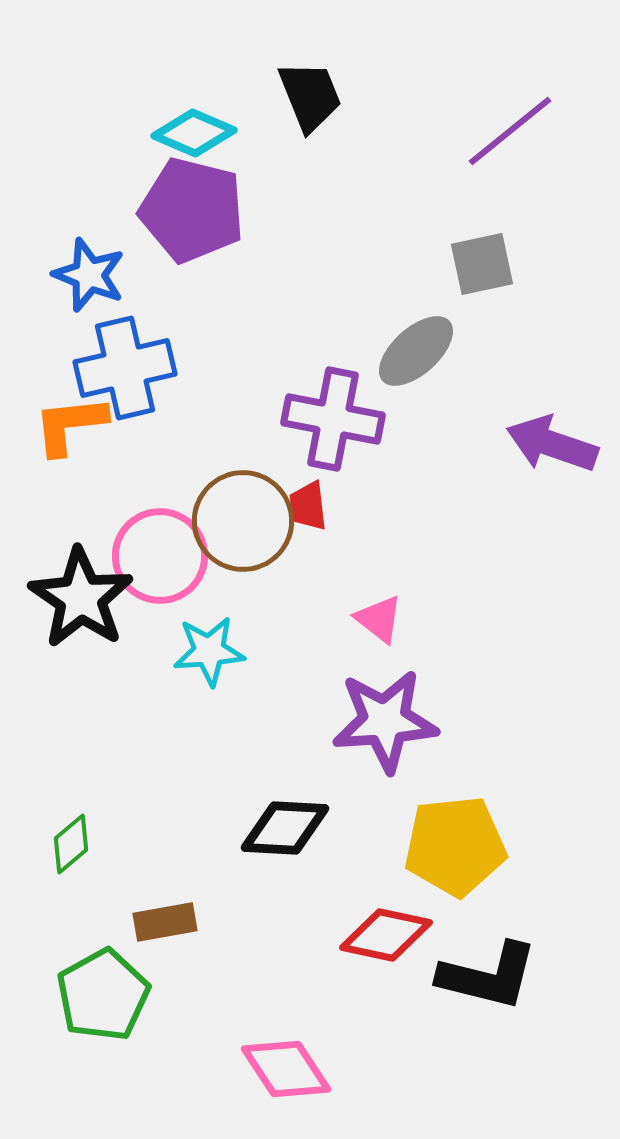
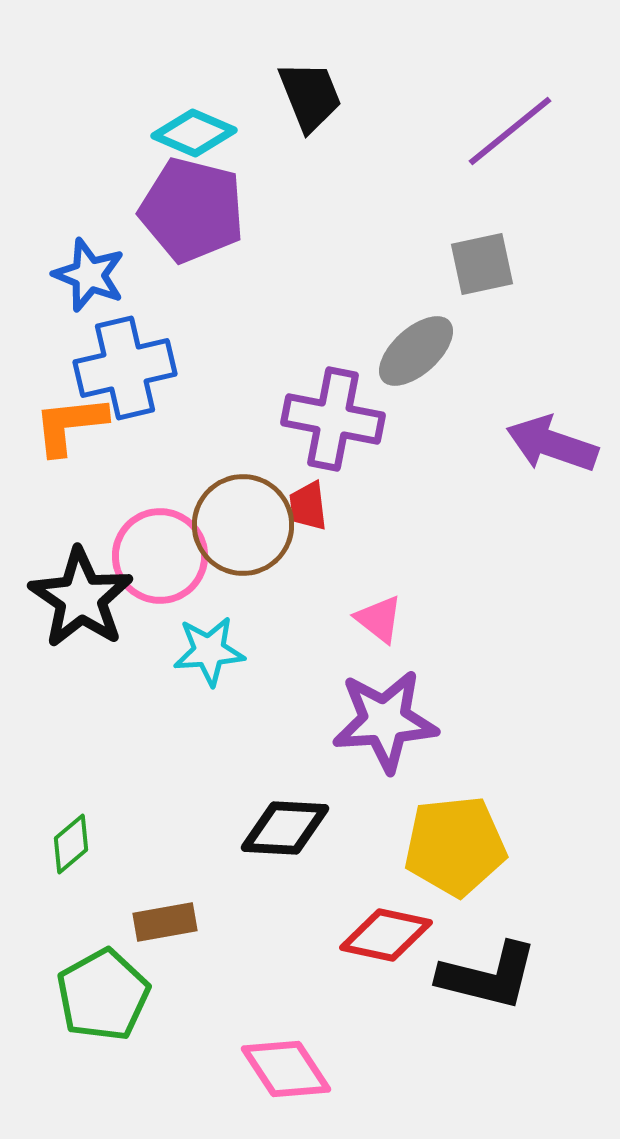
brown circle: moved 4 px down
